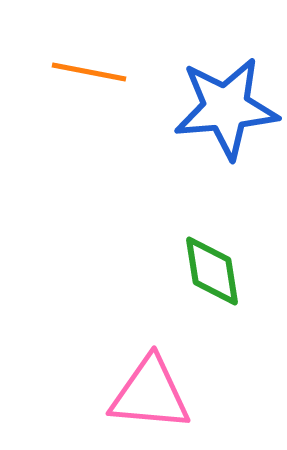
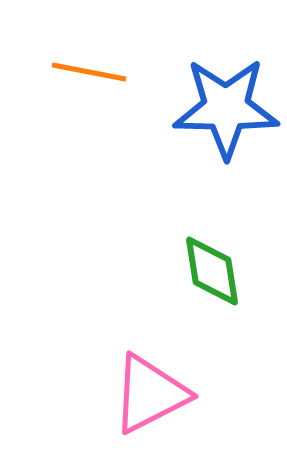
blue star: rotated 6 degrees clockwise
pink triangle: rotated 32 degrees counterclockwise
